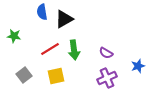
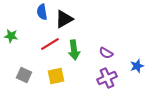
green star: moved 3 px left
red line: moved 5 px up
blue star: moved 1 px left
gray square: rotated 28 degrees counterclockwise
